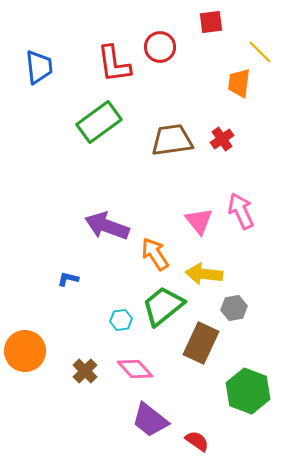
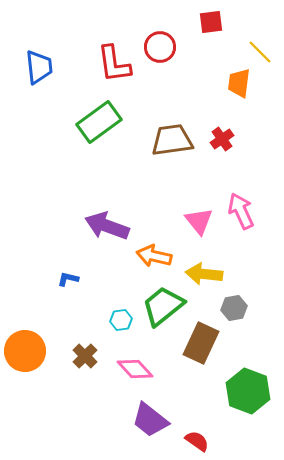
orange arrow: moved 1 px left, 2 px down; rotated 44 degrees counterclockwise
brown cross: moved 15 px up
